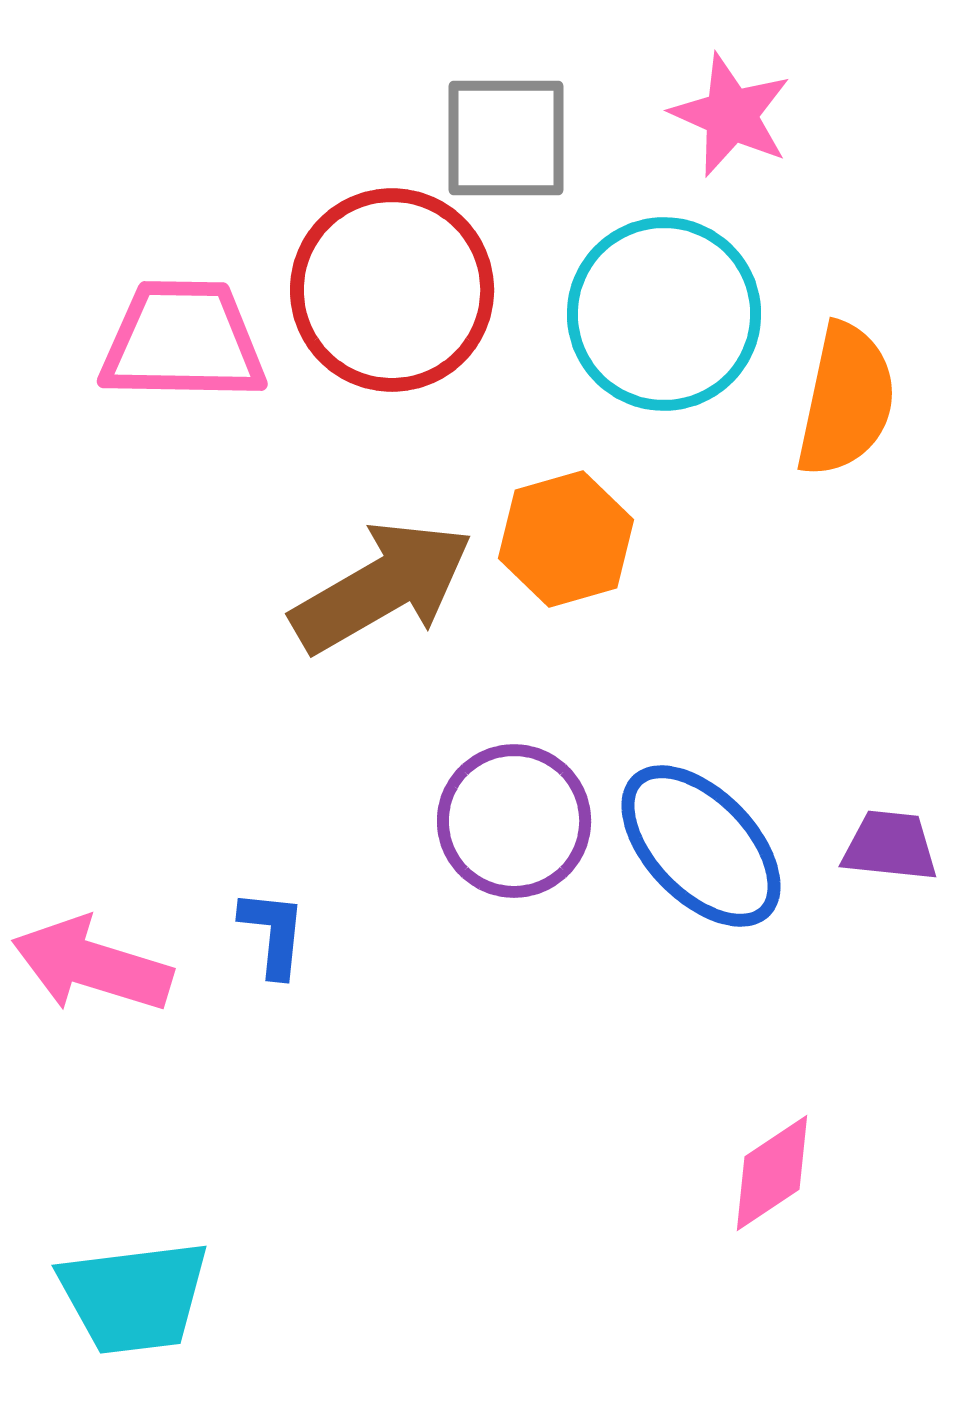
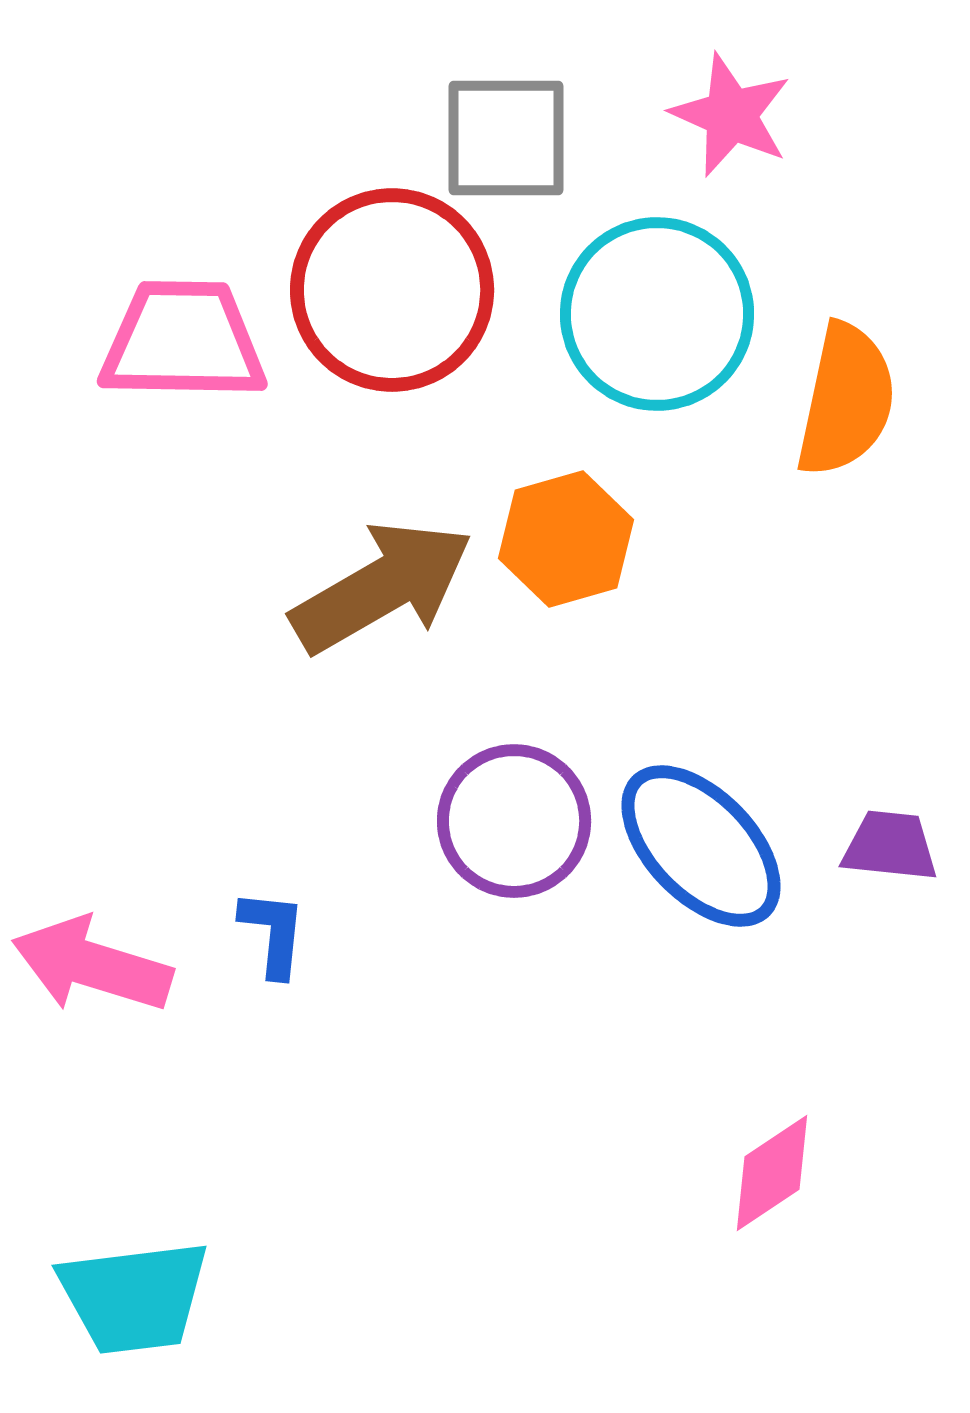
cyan circle: moved 7 px left
